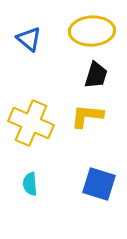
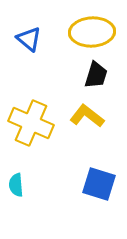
yellow ellipse: moved 1 px down
yellow L-shape: rotated 32 degrees clockwise
cyan semicircle: moved 14 px left, 1 px down
